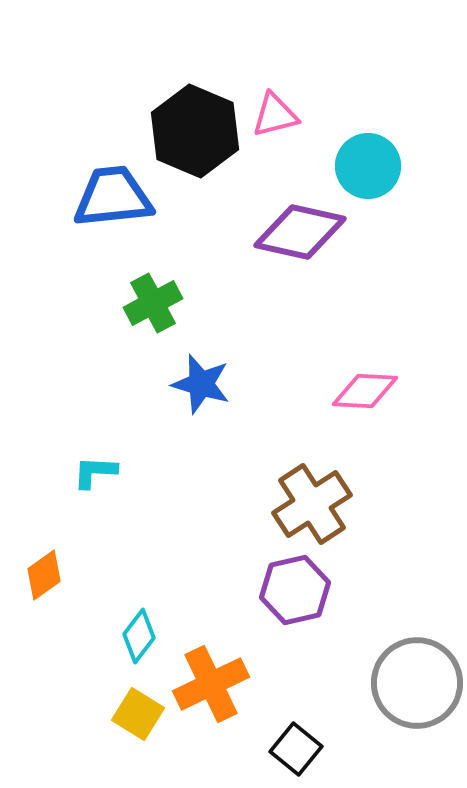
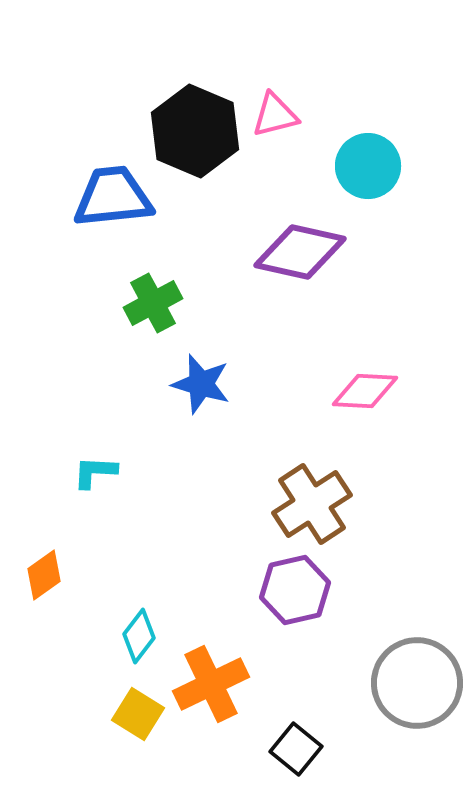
purple diamond: moved 20 px down
